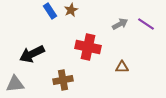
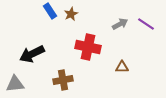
brown star: moved 4 px down
